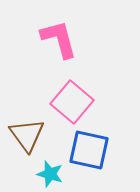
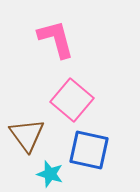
pink L-shape: moved 3 px left
pink square: moved 2 px up
